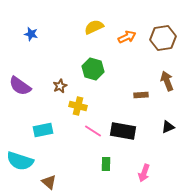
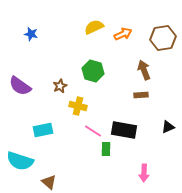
orange arrow: moved 4 px left, 3 px up
green hexagon: moved 2 px down
brown arrow: moved 23 px left, 11 px up
black rectangle: moved 1 px right, 1 px up
green rectangle: moved 15 px up
pink arrow: rotated 18 degrees counterclockwise
